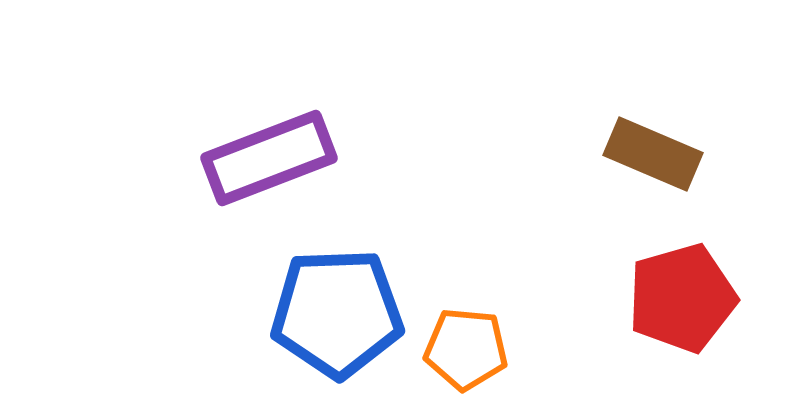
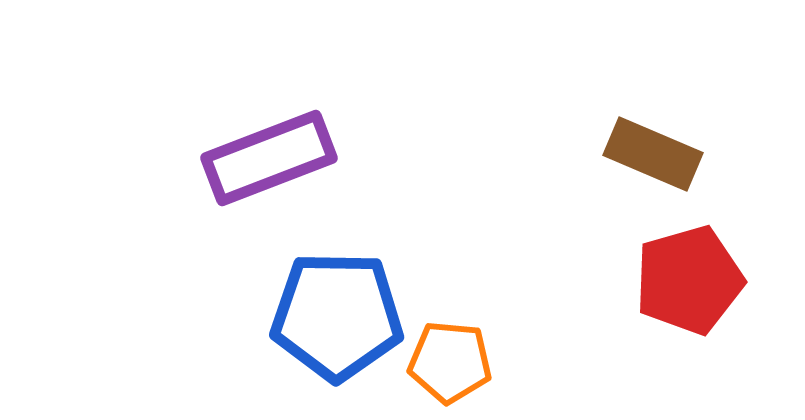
red pentagon: moved 7 px right, 18 px up
blue pentagon: moved 3 px down; rotated 3 degrees clockwise
orange pentagon: moved 16 px left, 13 px down
